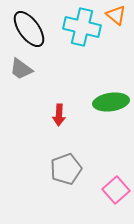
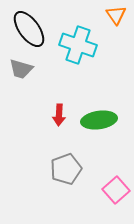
orange triangle: rotated 15 degrees clockwise
cyan cross: moved 4 px left, 18 px down; rotated 6 degrees clockwise
gray trapezoid: rotated 20 degrees counterclockwise
green ellipse: moved 12 px left, 18 px down
